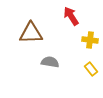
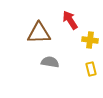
red arrow: moved 1 px left, 4 px down
brown triangle: moved 8 px right
yellow rectangle: rotated 24 degrees clockwise
